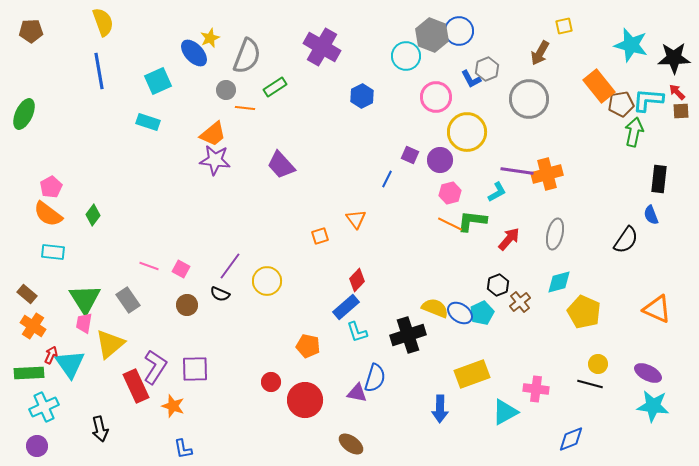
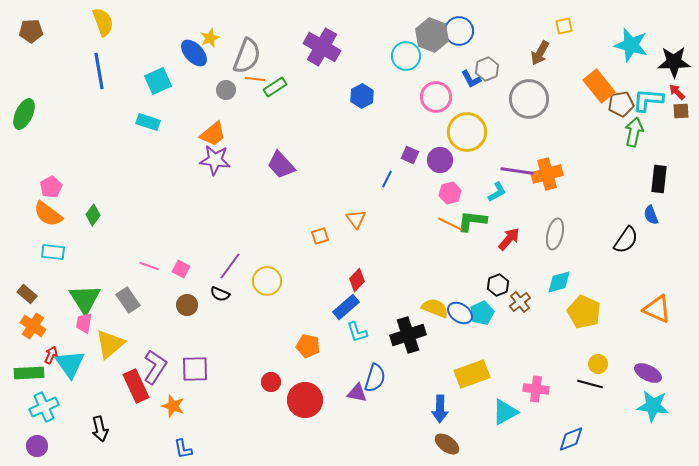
black star at (674, 58): moved 4 px down
orange line at (245, 108): moved 10 px right, 29 px up
brown ellipse at (351, 444): moved 96 px right
